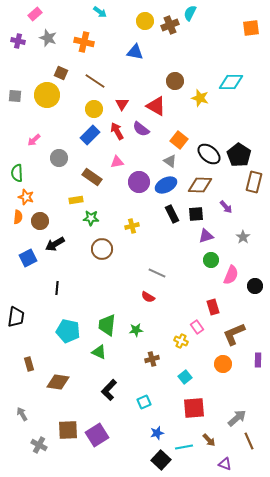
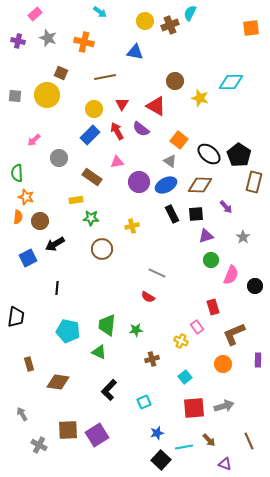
brown line at (95, 81): moved 10 px right, 4 px up; rotated 45 degrees counterclockwise
gray arrow at (237, 418): moved 13 px left, 12 px up; rotated 24 degrees clockwise
